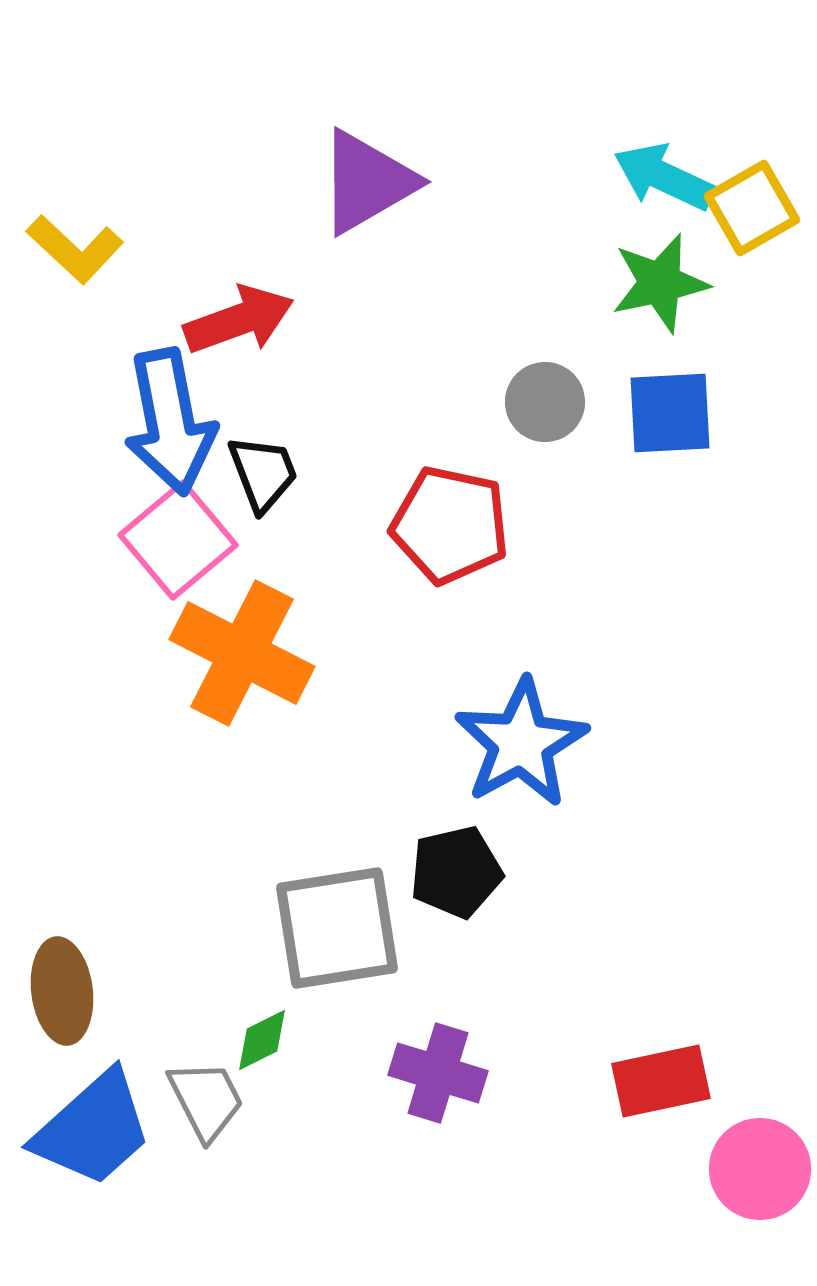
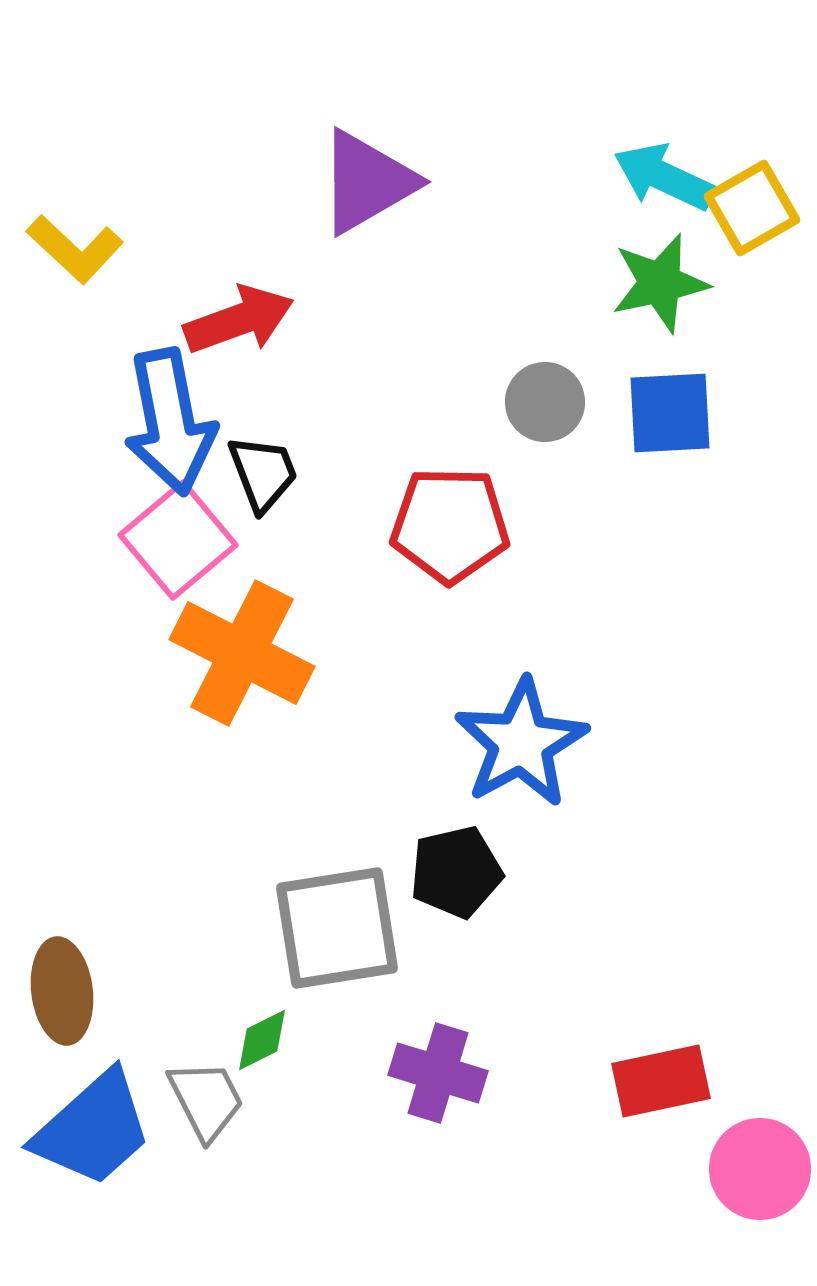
red pentagon: rotated 11 degrees counterclockwise
